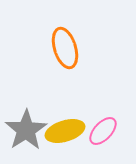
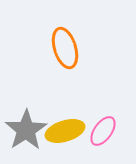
pink ellipse: rotated 8 degrees counterclockwise
